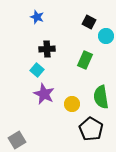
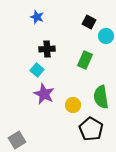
yellow circle: moved 1 px right, 1 px down
